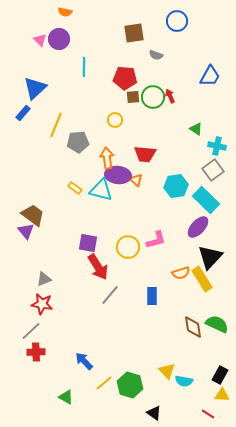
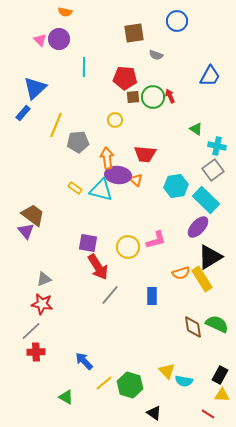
black triangle at (210, 257): rotated 16 degrees clockwise
